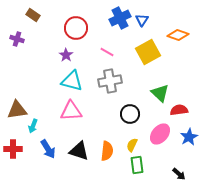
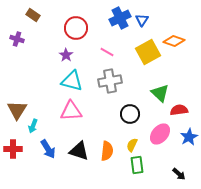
orange diamond: moved 4 px left, 6 px down
brown triangle: rotated 50 degrees counterclockwise
